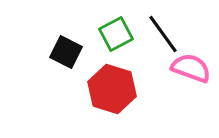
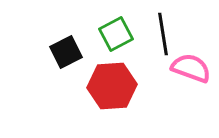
black line: rotated 27 degrees clockwise
black square: rotated 36 degrees clockwise
red hexagon: moved 3 px up; rotated 21 degrees counterclockwise
